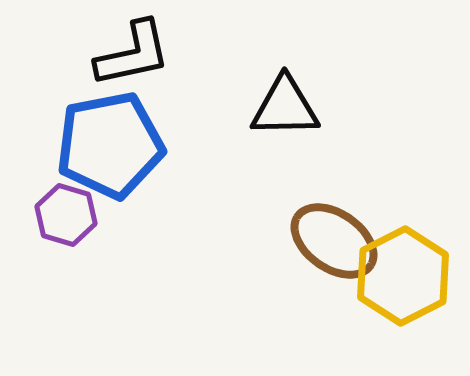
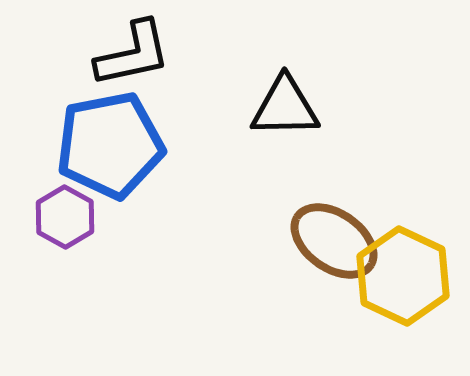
purple hexagon: moved 1 px left, 2 px down; rotated 12 degrees clockwise
yellow hexagon: rotated 8 degrees counterclockwise
